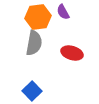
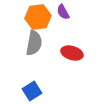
blue square: rotated 12 degrees clockwise
